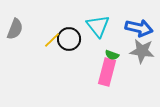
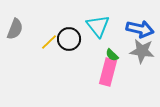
blue arrow: moved 1 px right, 1 px down
yellow line: moved 3 px left, 2 px down
green semicircle: rotated 24 degrees clockwise
pink rectangle: moved 1 px right
